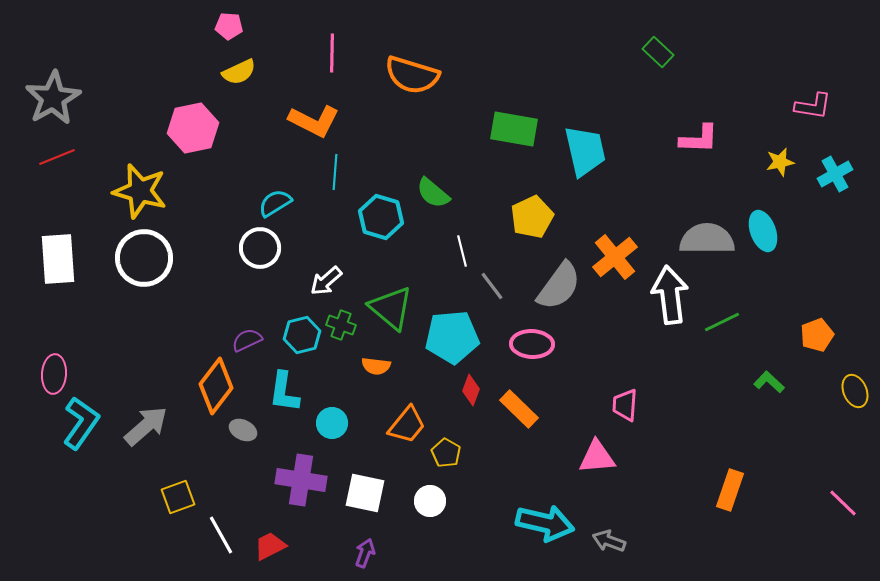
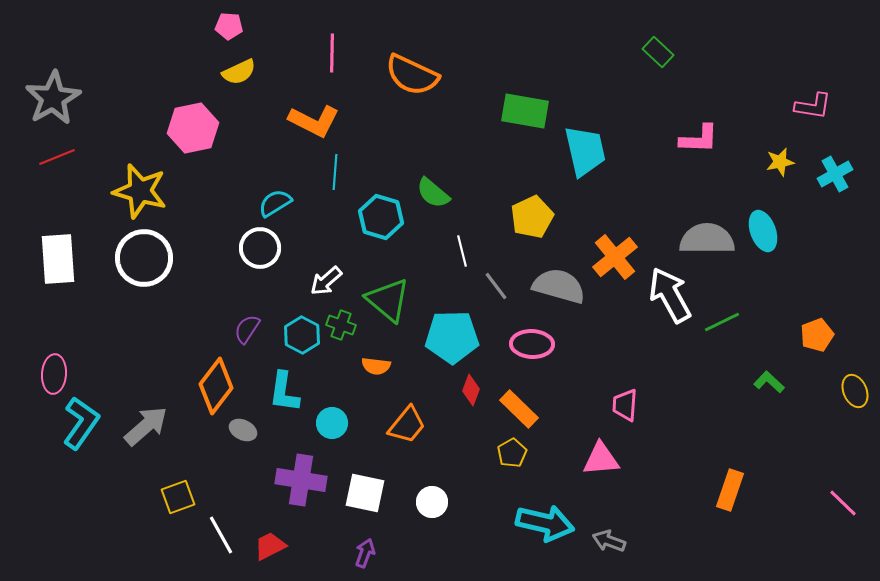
orange semicircle at (412, 75): rotated 8 degrees clockwise
green rectangle at (514, 129): moved 11 px right, 18 px up
gray line at (492, 286): moved 4 px right
gray semicircle at (559, 286): rotated 110 degrees counterclockwise
white arrow at (670, 295): rotated 22 degrees counterclockwise
green triangle at (391, 308): moved 3 px left, 8 px up
cyan hexagon at (302, 335): rotated 18 degrees counterclockwise
cyan pentagon at (452, 337): rotated 4 degrees clockwise
purple semicircle at (247, 340): moved 11 px up; rotated 32 degrees counterclockwise
yellow pentagon at (446, 453): moved 66 px right; rotated 12 degrees clockwise
pink triangle at (597, 457): moved 4 px right, 2 px down
white circle at (430, 501): moved 2 px right, 1 px down
